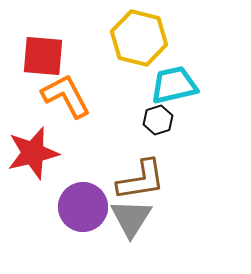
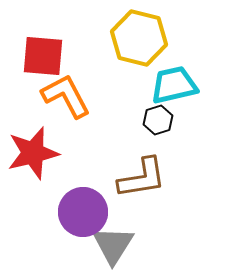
brown L-shape: moved 1 px right, 2 px up
purple circle: moved 5 px down
gray triangle: moved 18 px left, 27 px down
